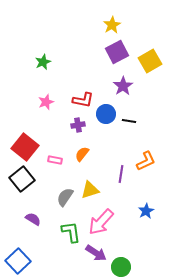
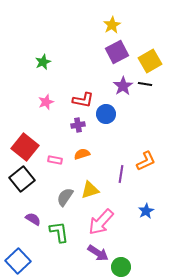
black line: moved 16 px right, 37 px up
orange semicircle: rotated 35 degrees clockwise
green L-shape: moved 12 px left
purple arrow: moved 2 px right
